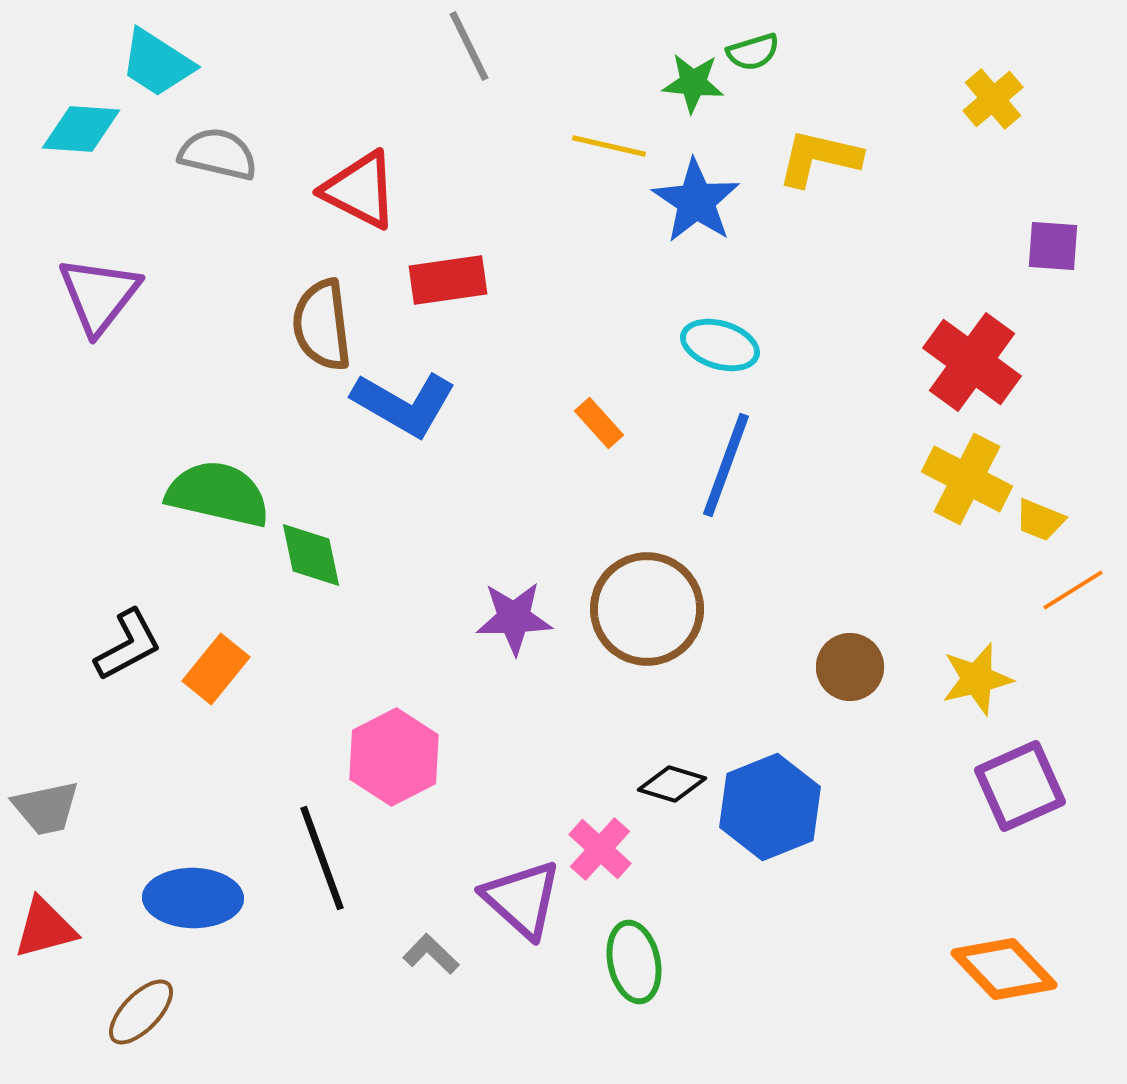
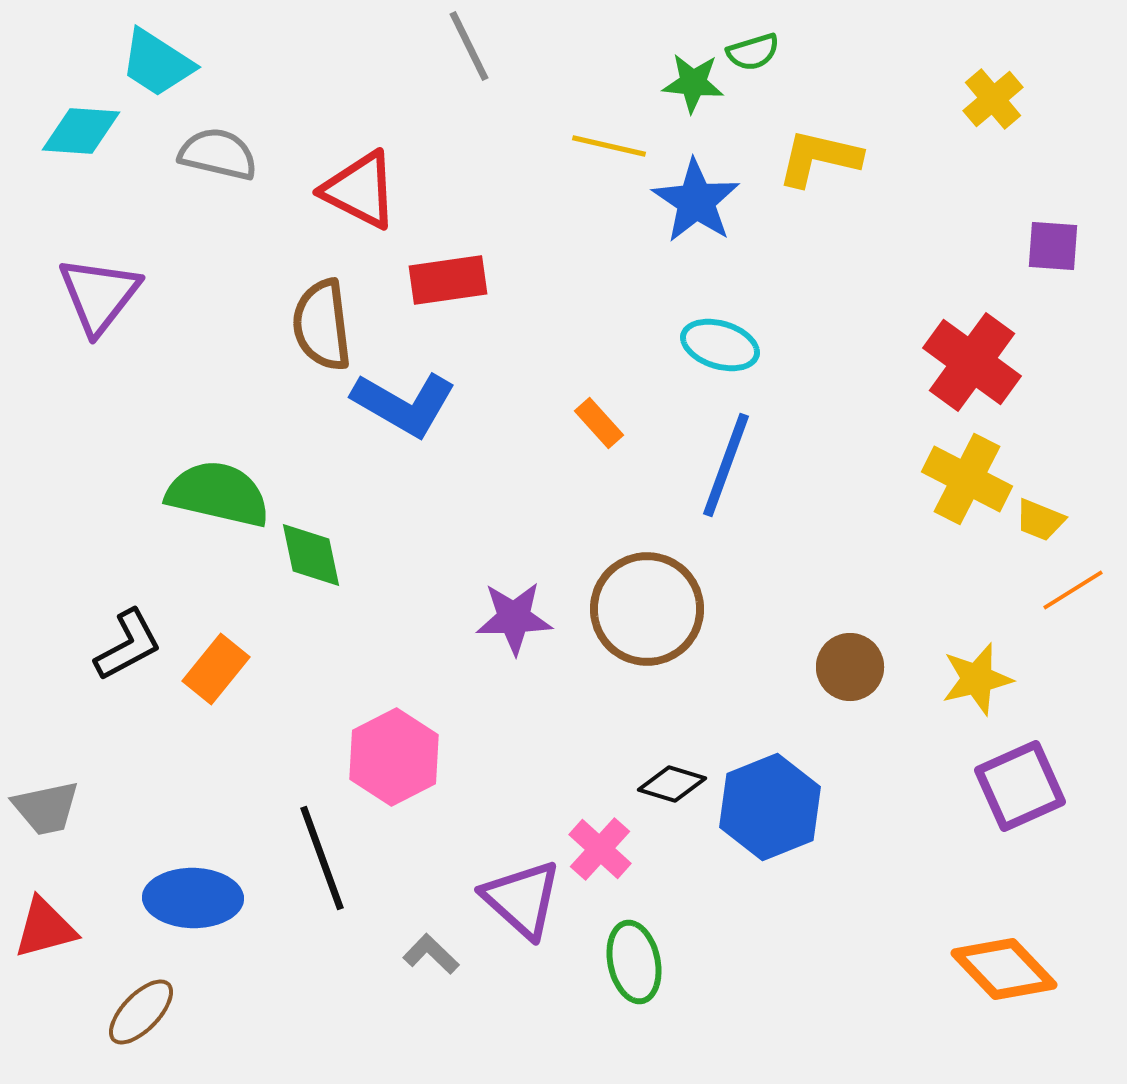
cyan diamond at (81, 129): moved 2 px down
